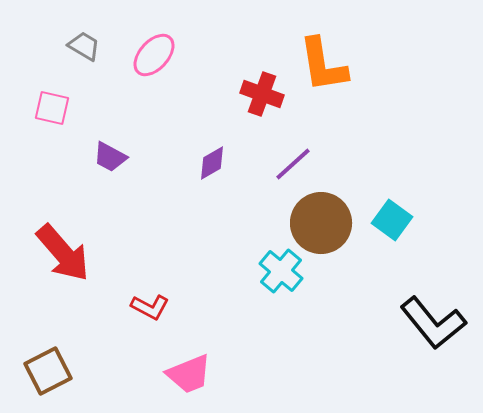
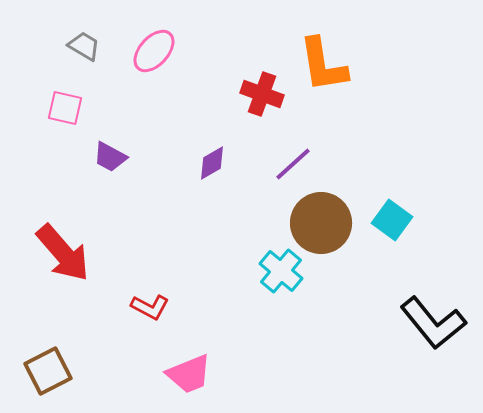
pink ellipse: moved 4 px up
pink square: moved 13 px right
